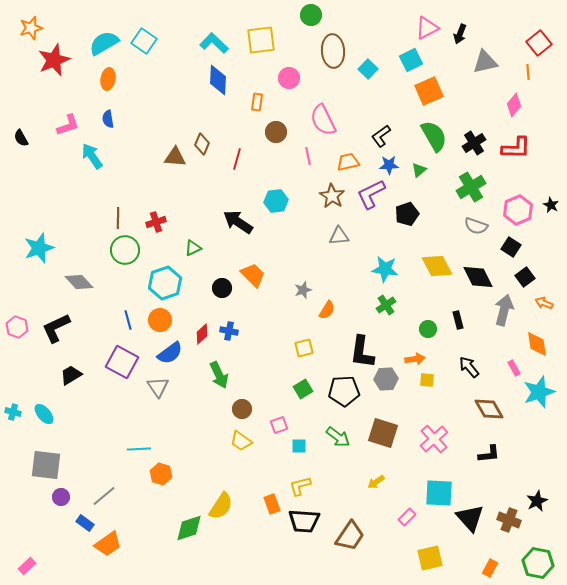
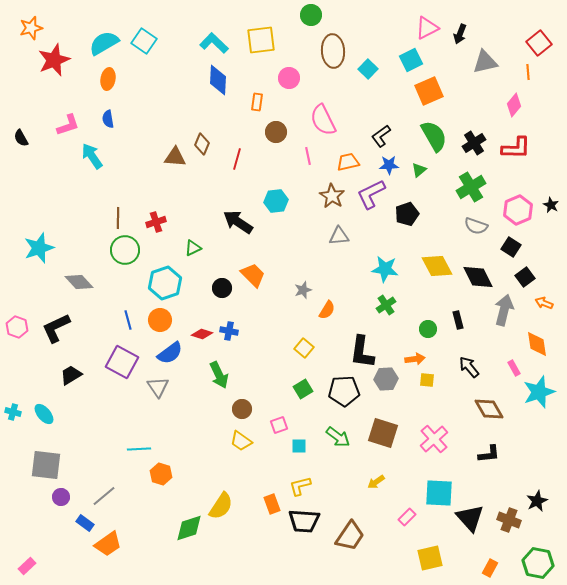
red diamond at (202, 334): rotated 60 degrees clockwise
yellow square at (304, 348): rotated 36 degrees counterclockwise
